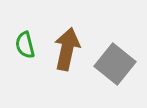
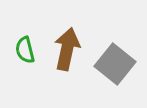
green semicircle: moved 5 px down
